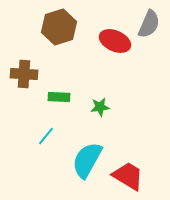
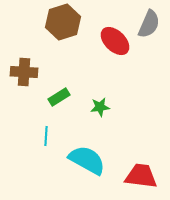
brown hexagon: moved 4 px right, 5 px up
red ellipse: rotated 20 degrees clockwise
brown cross: moved 2 px up
green rectangle: rotated 35 degrees counterclockwise
cyan line: rotated 36 degrees counterclockwise
cyan semicircle: rotated 90 degrees clockwise
red trapezoid: moved 13 px right; rotated 24 degrees counterclockwise
